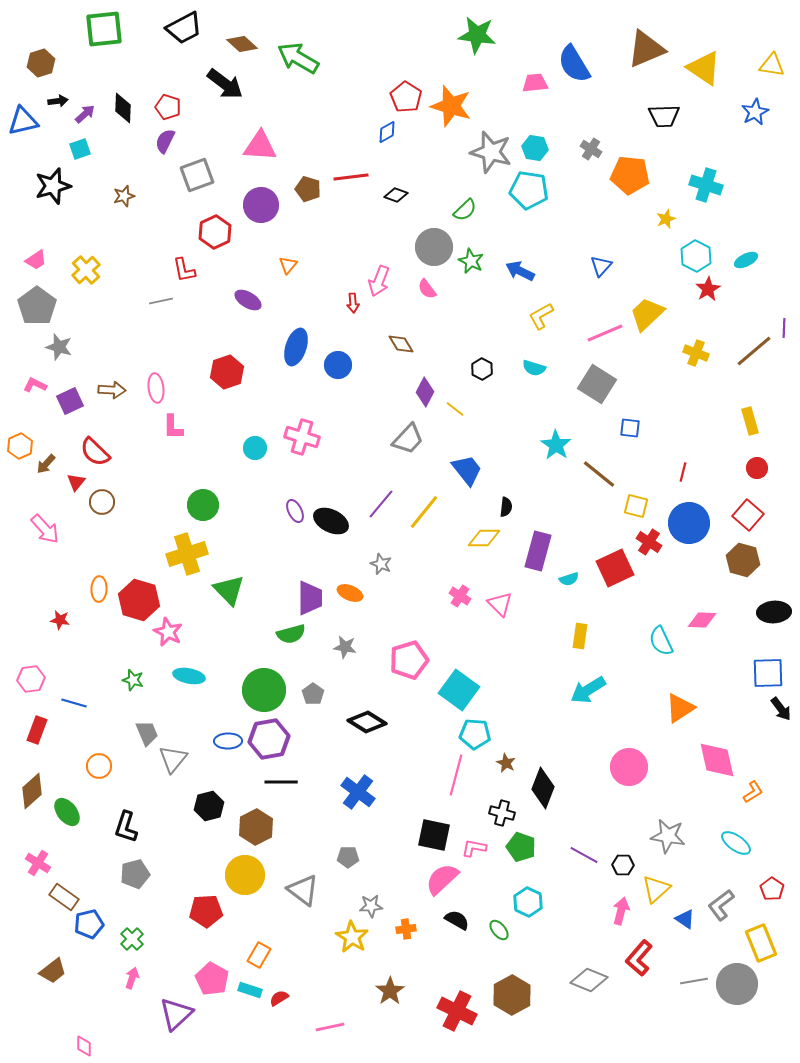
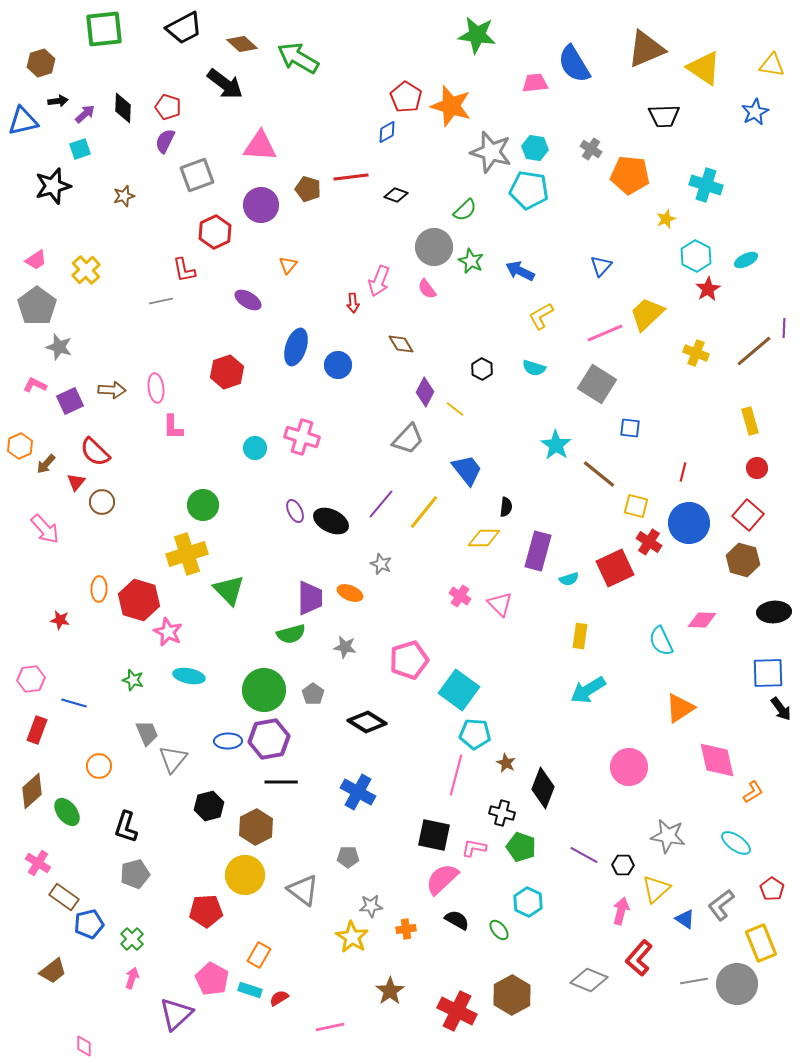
blue cross at (358, 792): rotated 8 degrees counterclockwise
